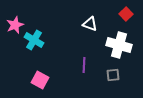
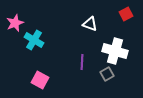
red square: rotated 16 degrees clockwise
pink star: moved 2 px up
white cross: moved 4 px left, 6 px down
purple line: moved 2 px left, 3 px up
gray square: moved 6 px left, 1 px up; rotated 24 degrees counterclockwise
